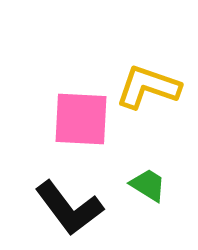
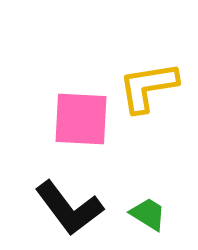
yellow L-shape: rotated 28 degrees counterclockwise
green trapezoid: moved 29 px down
